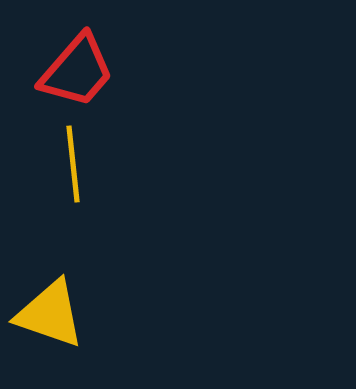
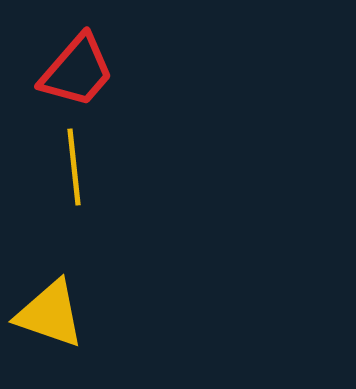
yellow line: moved 1 px right, 3 px down
